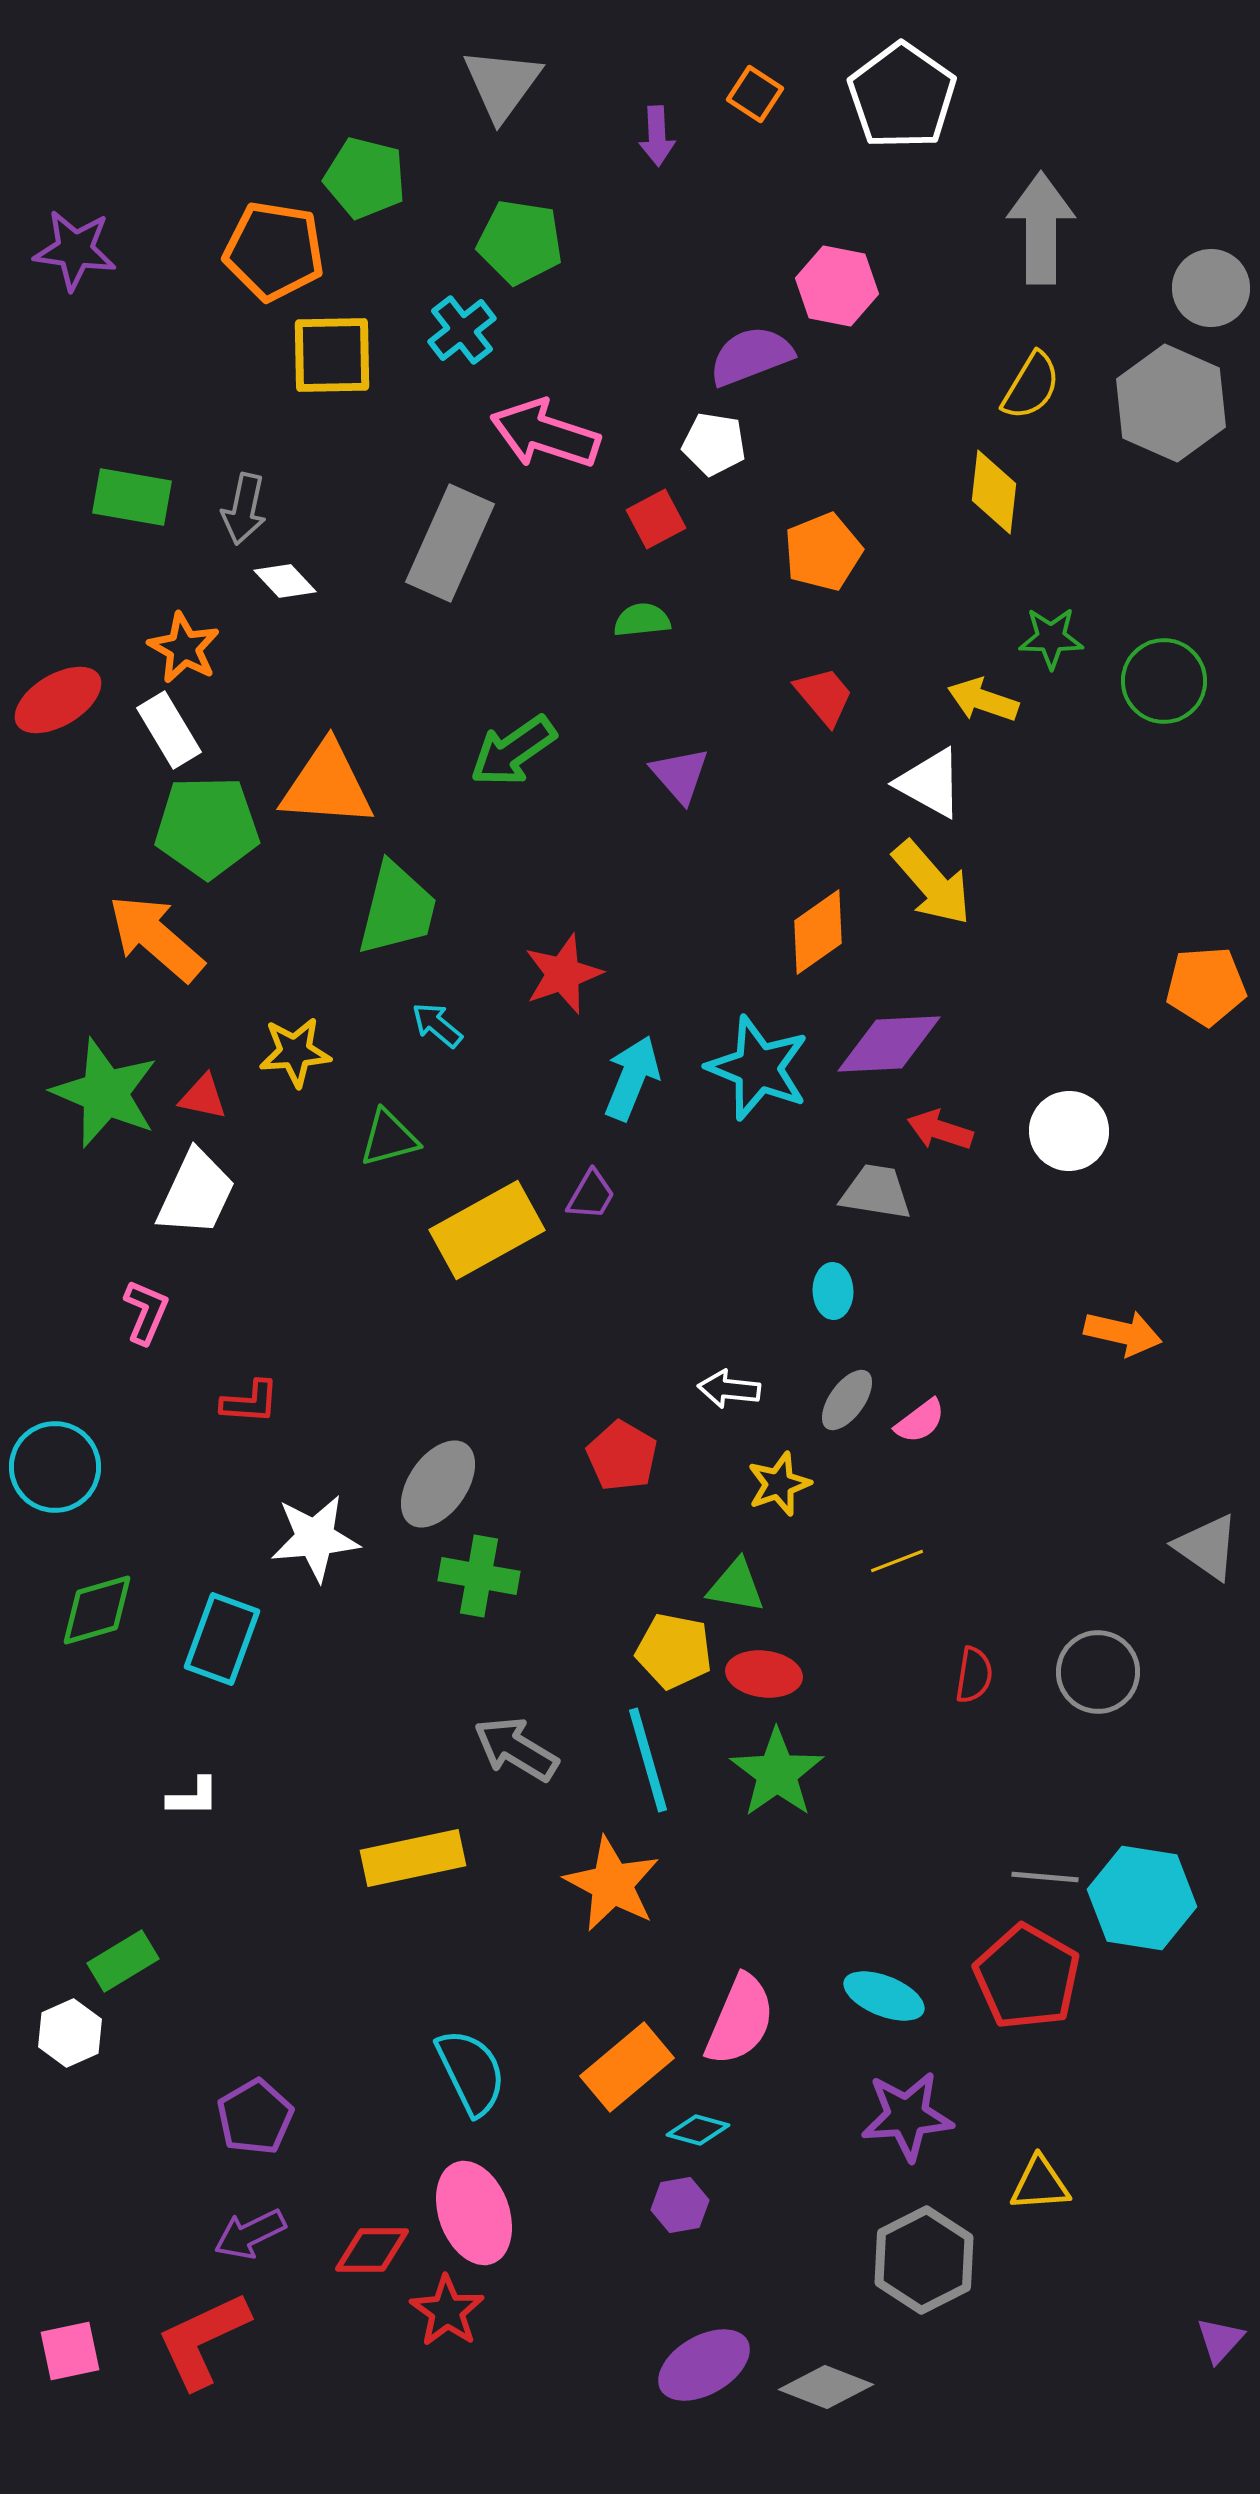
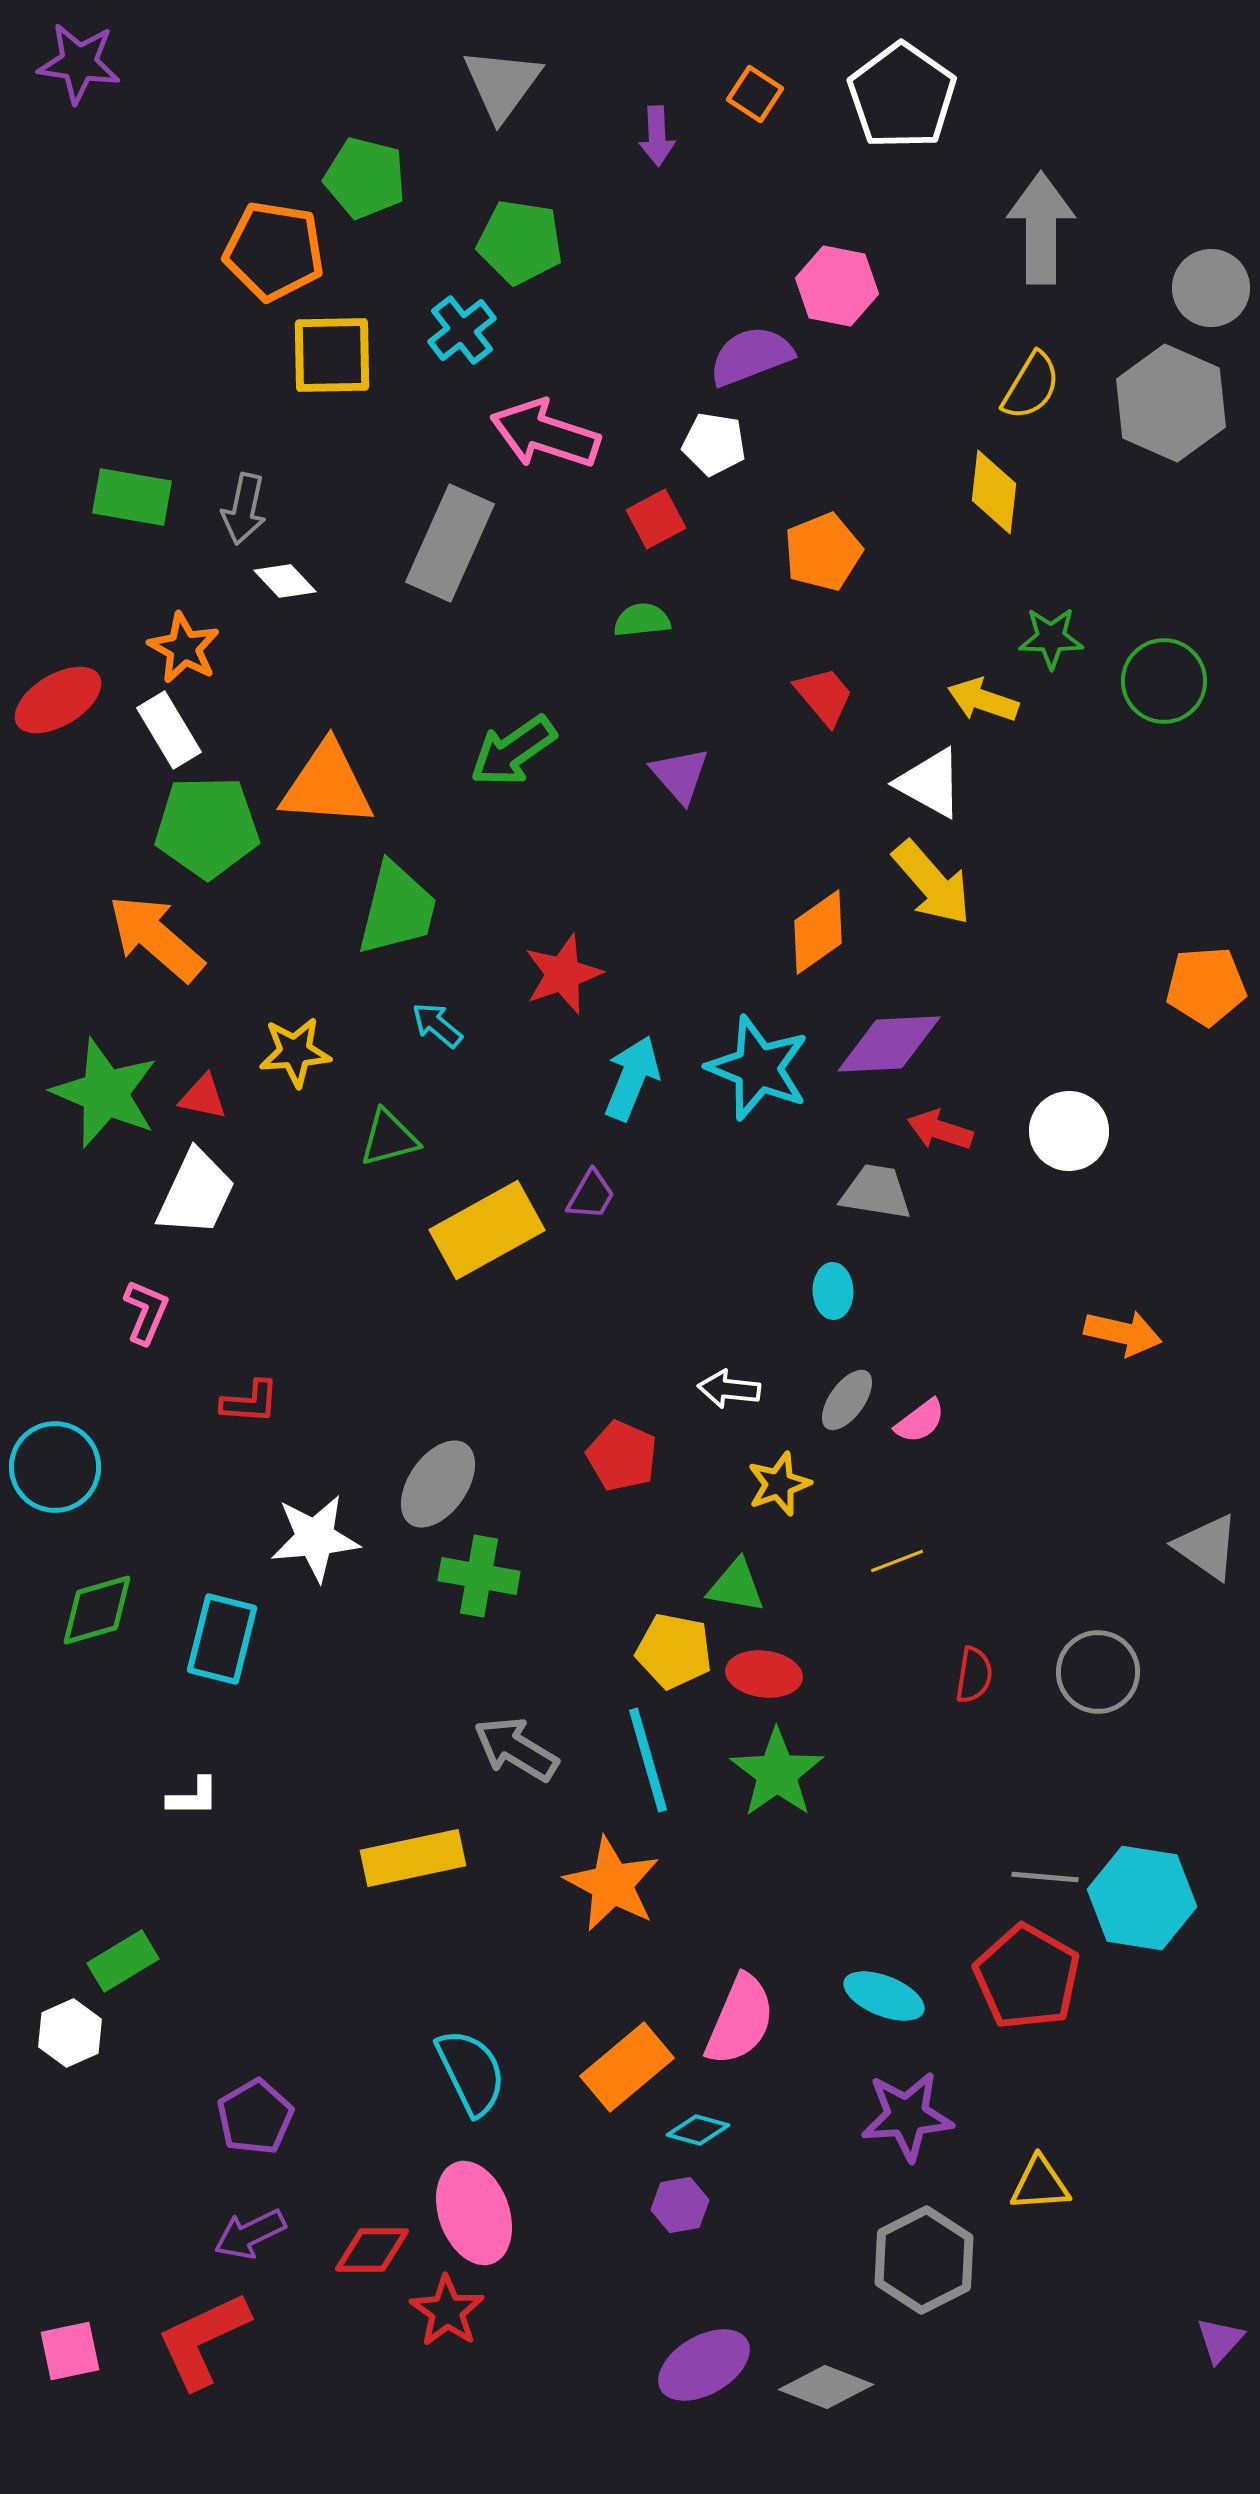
purple star at (75, 250): moved 4 px right, 187 px up
red pentagon at (622, 1456): rotated 6 degrees counterclockwise
cyan rectangle at (222, 1639): rotated 6 degrees counterclockwise
